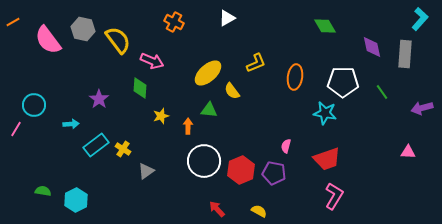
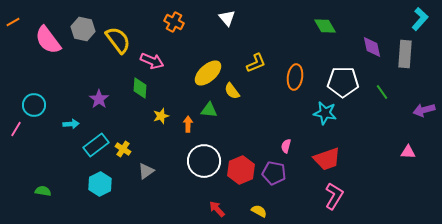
white triangle at (227, 18): rotated 42 degrees counterclockwise
purple arrow at (422, 108): moved 2 px right, 2 px down
orange arrow at (188, 126): moved 2 px up
cyan hexagon at (76, 200): moved 24 px right, 16 px up
